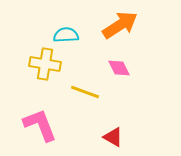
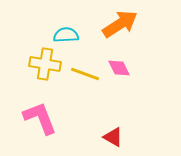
orange arrow: moved 1 px up
yellow line: moved 18 px up
pink L-shape: moved 7 px up
